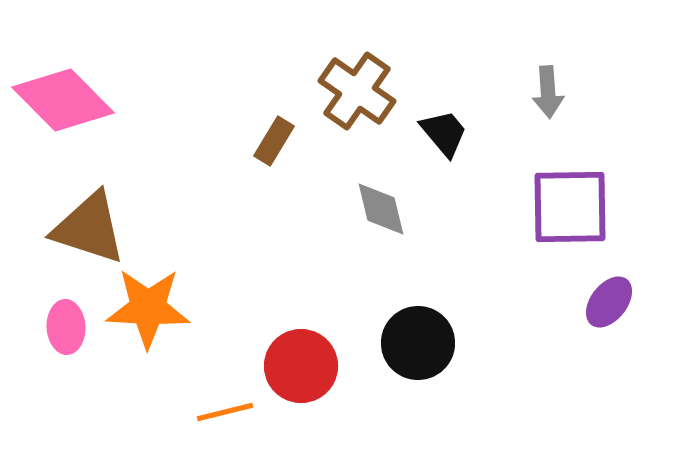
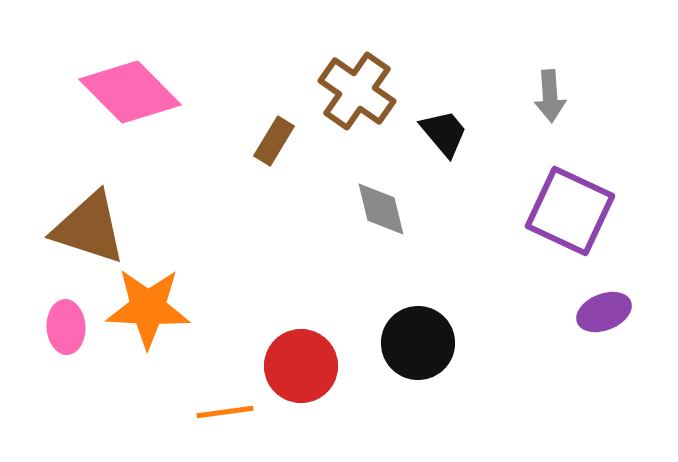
gray arrow: moved 2 px right, 4 px down
pink diamond: moved 67 px right, 8 px up
purple square: moved 4 px down; rotated 26 degrees clockwise
purple ellipse: moved 5 px left, 10 px down; rotated 30 degrees clockwise
orange line: rotated 6 degrees clockwise
